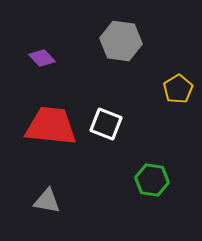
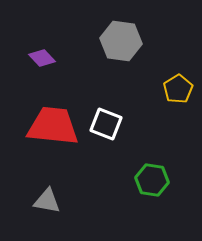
red trapezoid: moved 2 px right
